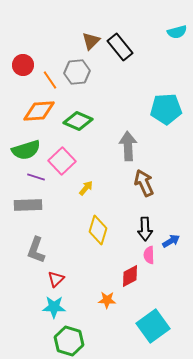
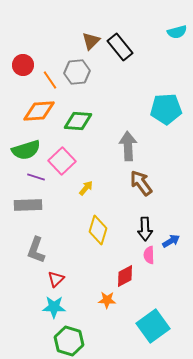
green diamond: rotated 20 degrees counterclockwise
brown arrow: moved 3 px left; rotated 12 degrees counterclockwise
red diamond: moved 5 px left
